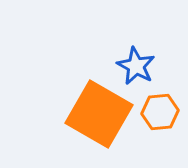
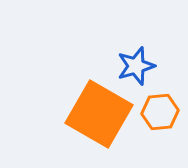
blue star: rotated 27 degrees clockwise
